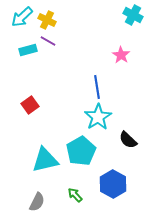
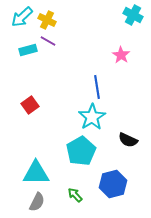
cyan star: moved 6 px left
black semicircle: rotated 18 degrees counterclockwise
cyan triangle: moved 9 px left, 13 px down; rotated 12 degrees clockwise
blue hexagon: rotated 16 degrees clockwise
